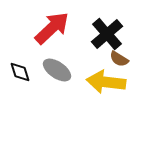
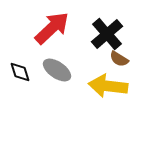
yellow arrow: moved 2 px right, 4 px down
